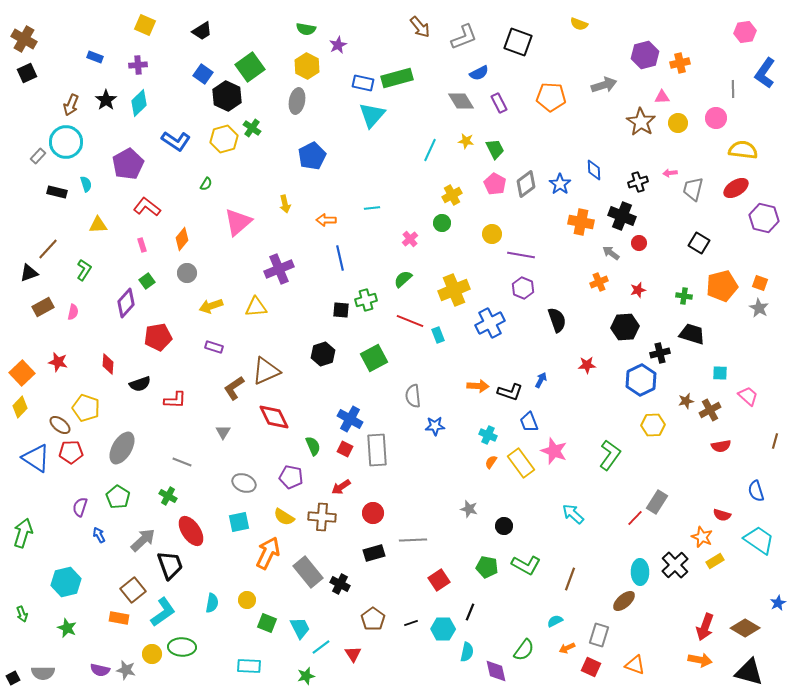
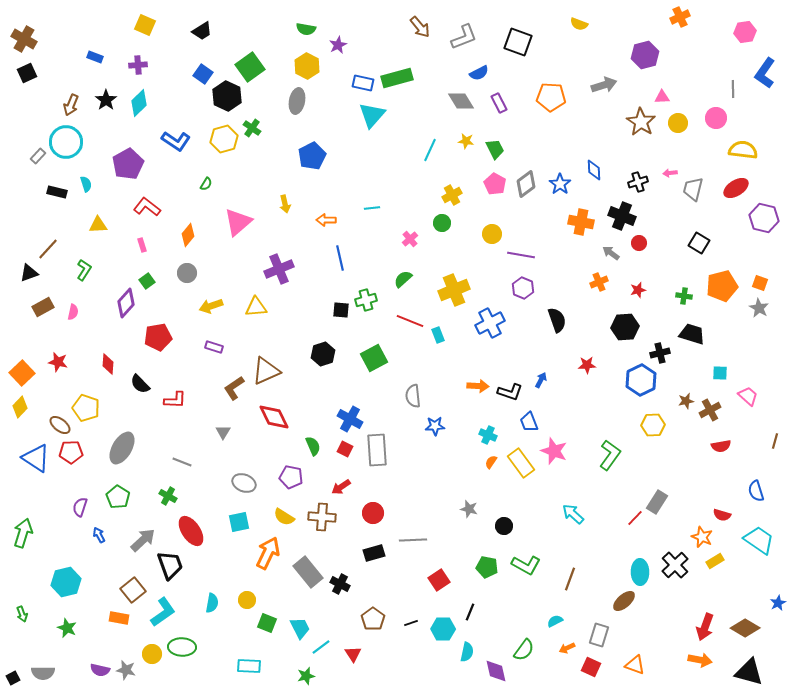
orange cross at (680, 63): moved 46 px up; rotated 12 degrees counterclockwise
orange diamond at (182, 239): moved 6 px right, 4 px up
black semicircle at (140, 384): rotated 65 degrees clockwise
